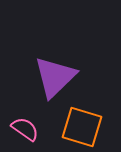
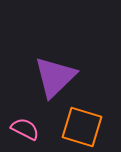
pink semicircle: rotated 8 degrees counterclockwise
